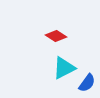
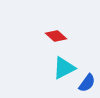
red diamond: rotated 10 degrees clockwise
